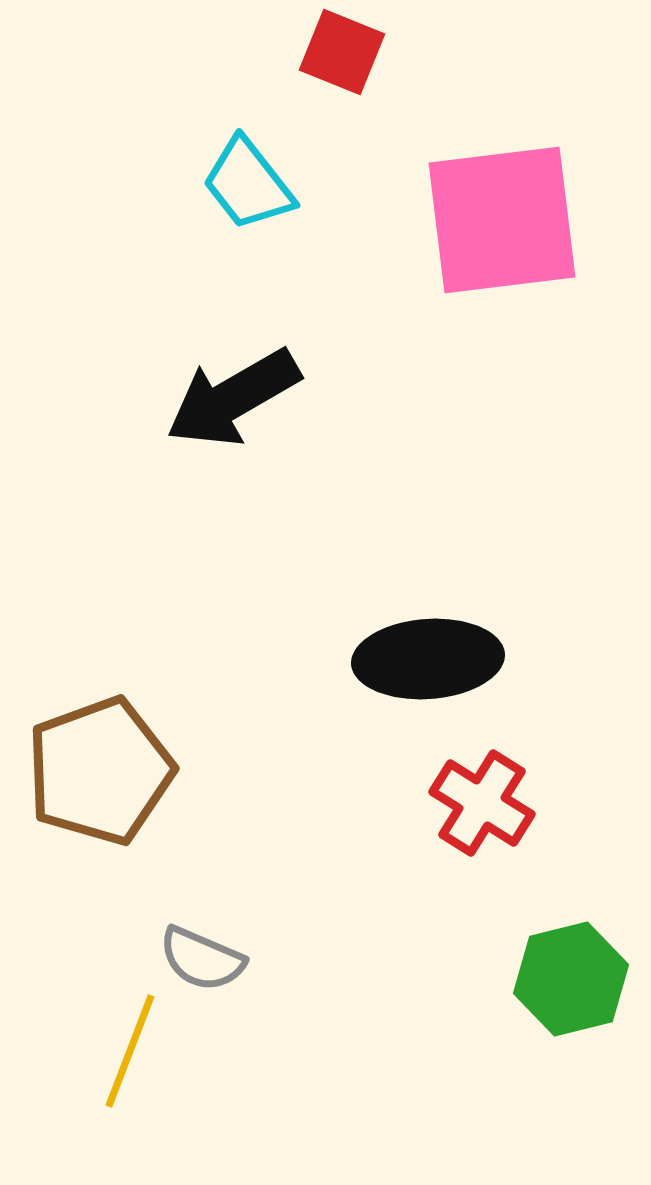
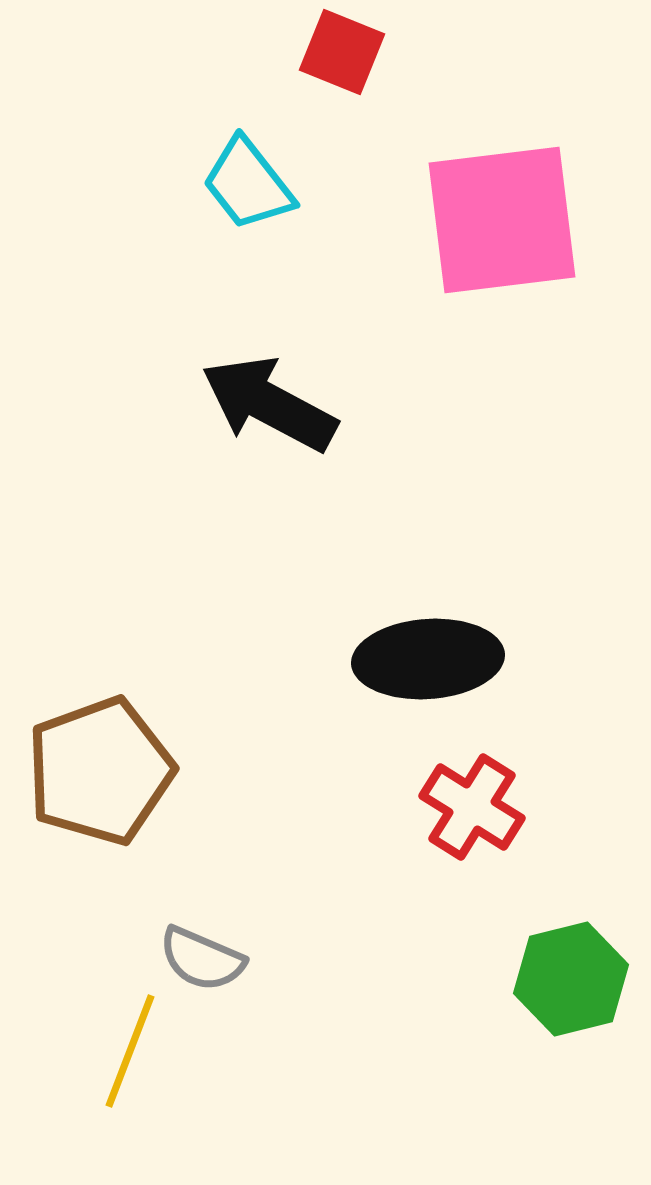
black arrow: moved 36 px right, 6 px down; rotated 58 degrees clockwise
red cross: moved 10 px left, 4 px down
